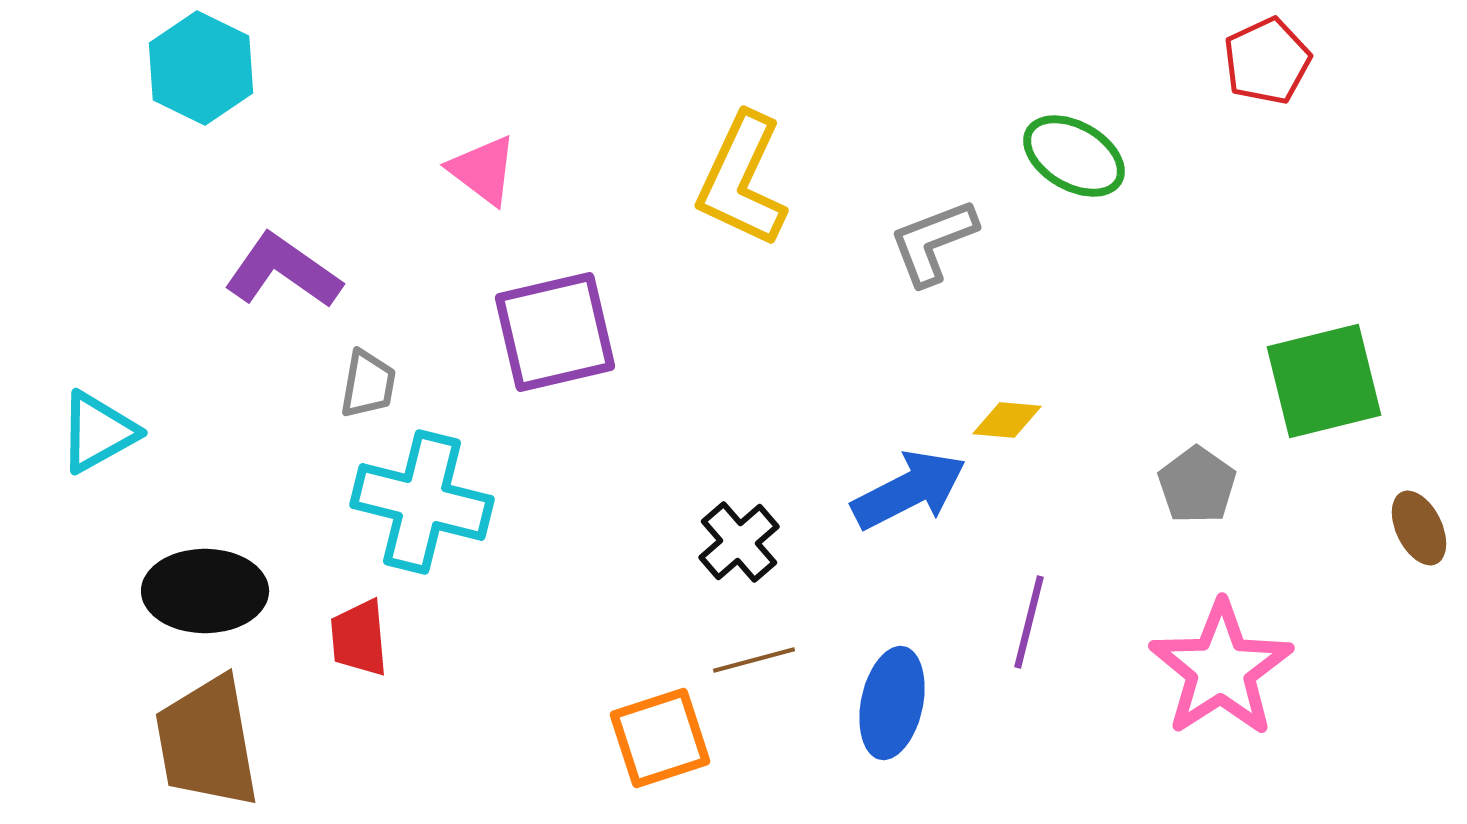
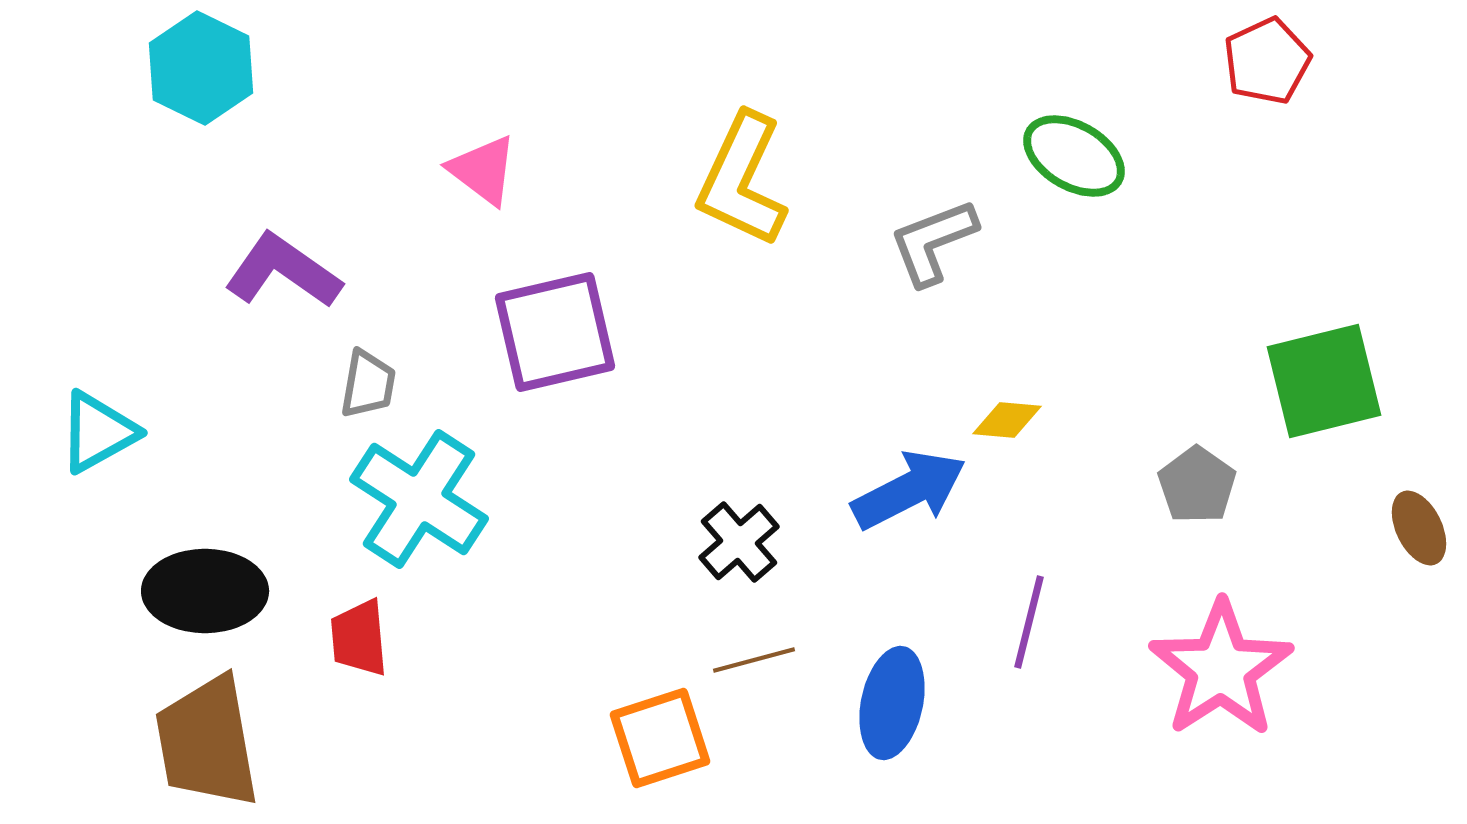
cyan cross: moved 3 px left, 3 px up; rotated 19 degrees clockwise
